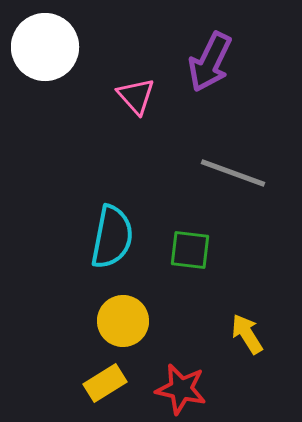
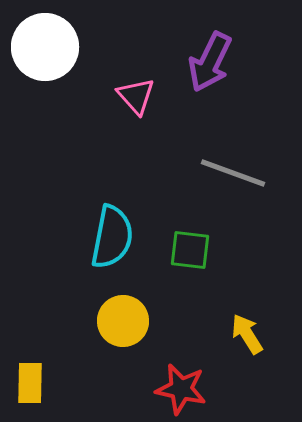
yellow rectangle: moved 75 px left; rotated 57 degrees counterclockwise
